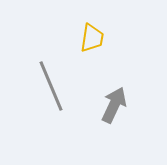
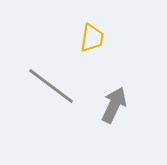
gray line: rotated 30 degrees counterclockwise
